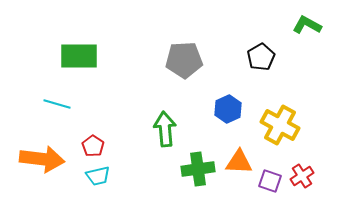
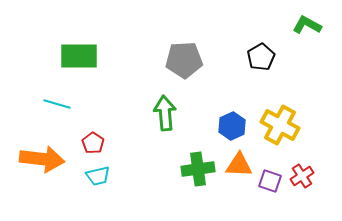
blue hexagon: moved 4 px right, 17 px down
green arrow: moved 16 px up
red pentagon: moved 3 px up
orange triangle: moved 3 px down
